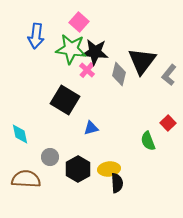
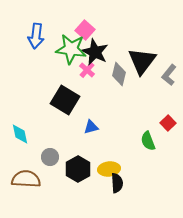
pink square: moved 6 px right, 8 px down
black star: rotated 20 degrees clockwise
blue triangle: moved 1 px up
